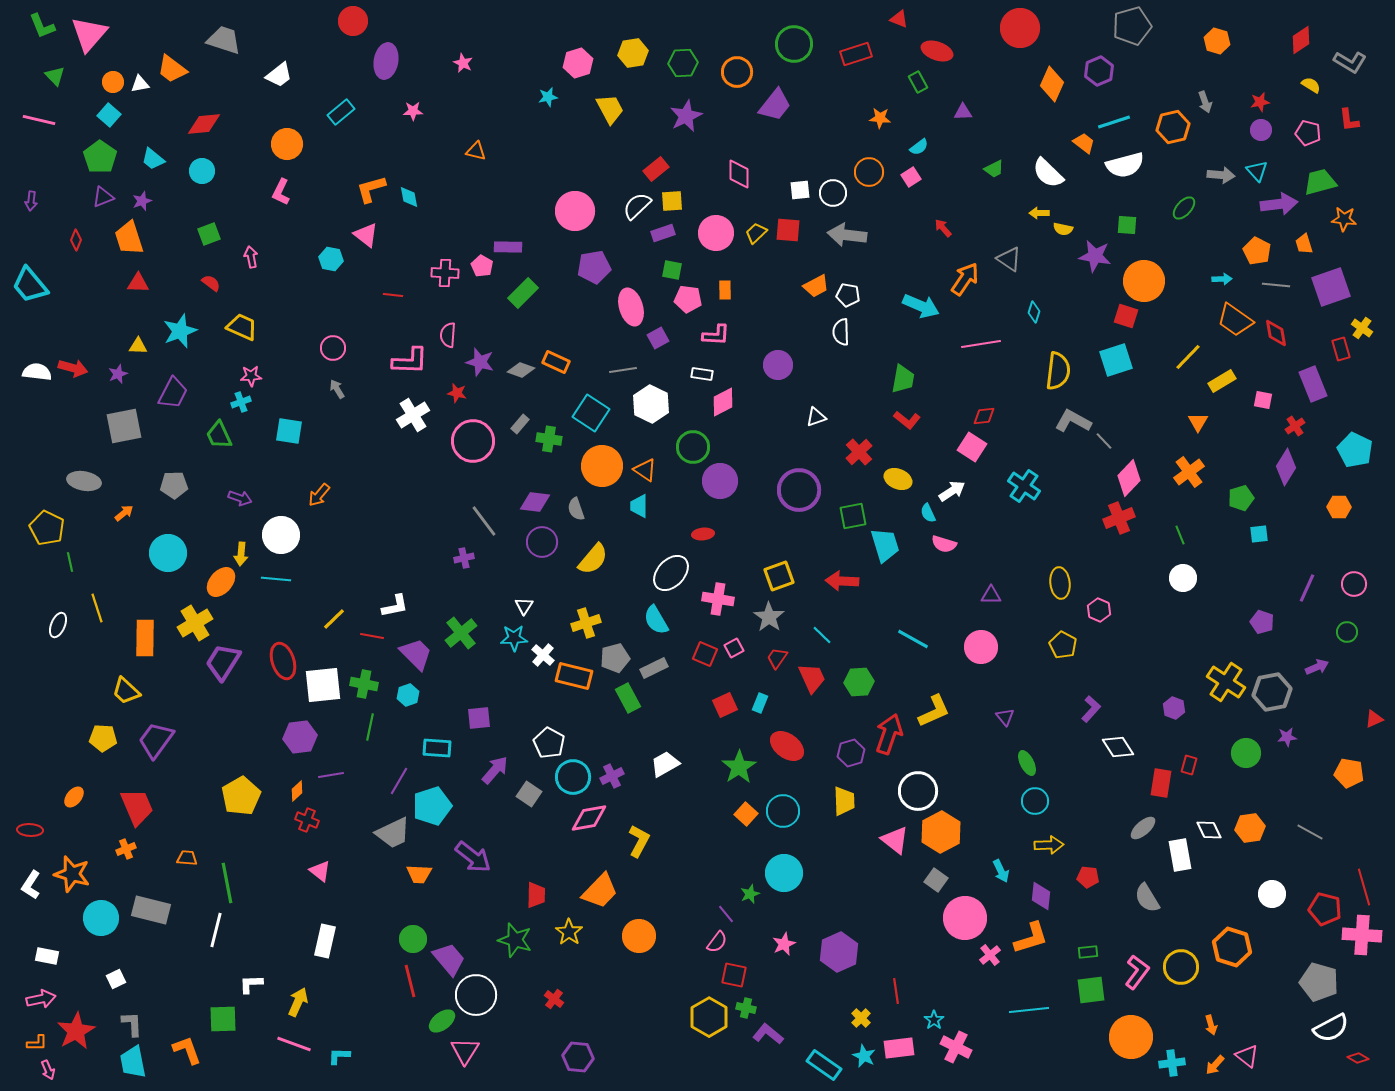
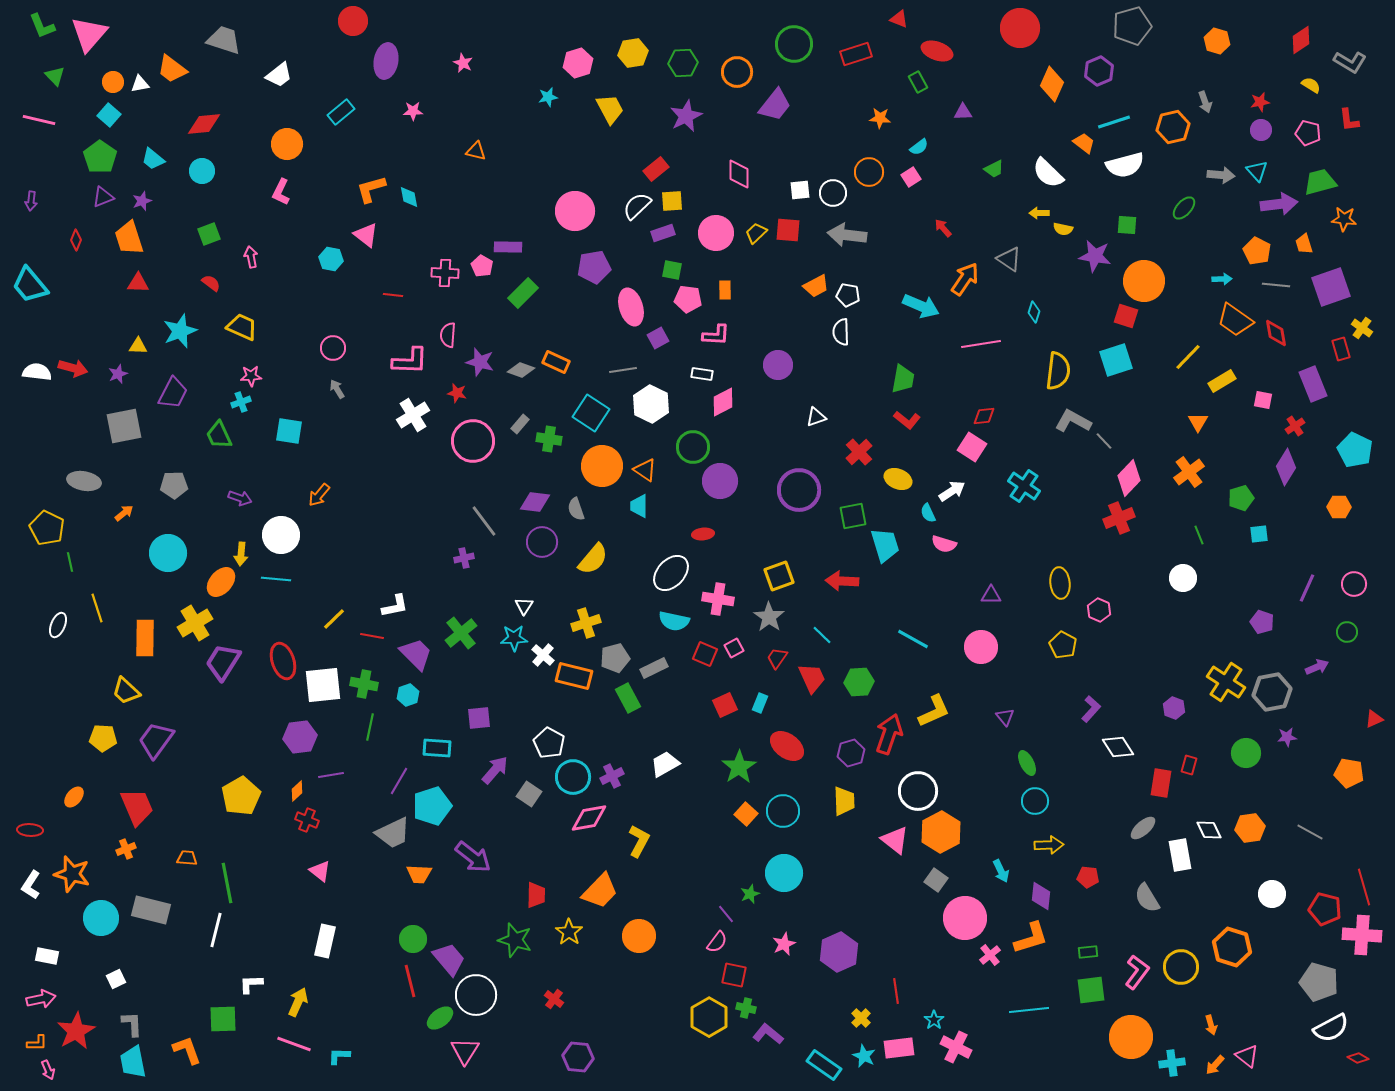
green line at (1180, 535): moved 19 px right
cyan semicircle at (656, 620): moved 18 px right, 1 px down; rotated 48 degrees counterclockwise
green ellipse at (442, 1021): moved 2 px left, 3 px up
